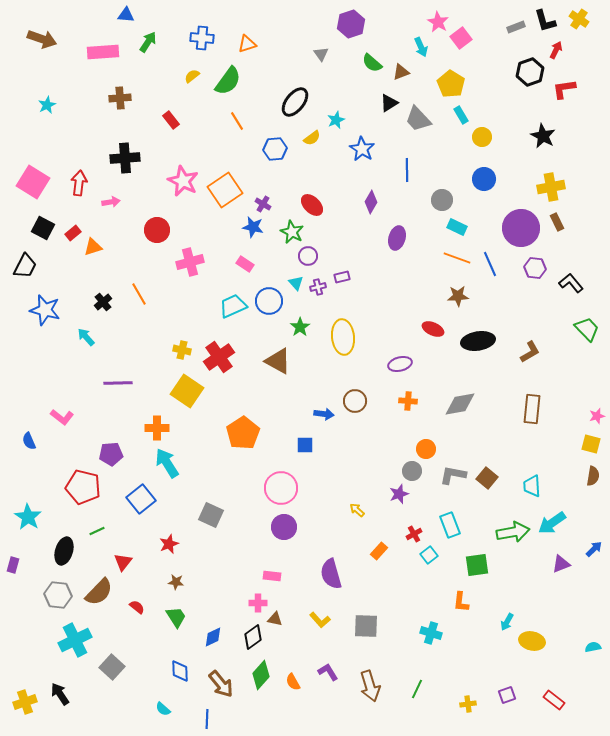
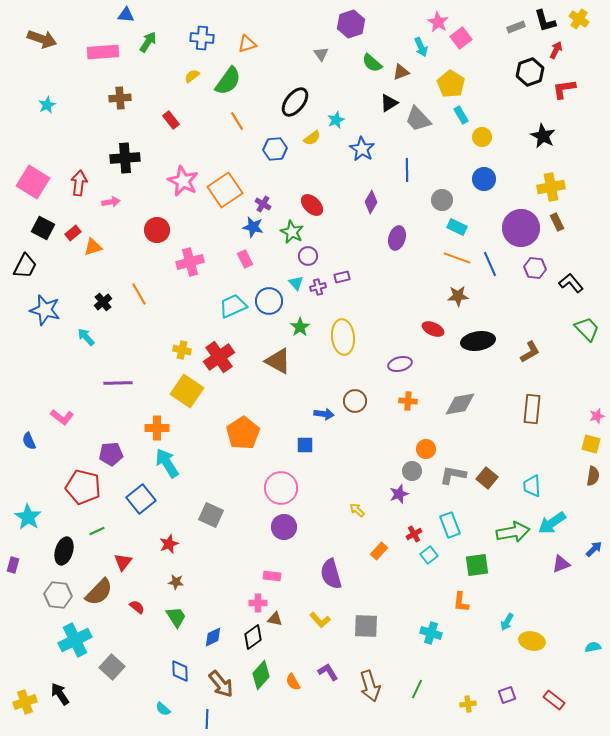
pink rectangle at (245, 264): moved 5 px up; rotated 30 degrees clockwise
